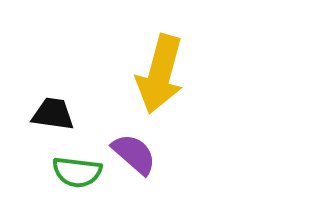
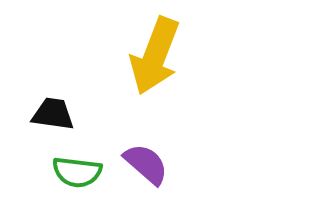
yellow arrow: moved 5 px left, 18 px up; rotated 6 degrees clockwise
purple semicircle: moved 12 px right, 10 px down
